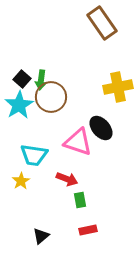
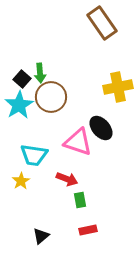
green arrow: moved 1 px left, 7 px up; rotated 12 degrees counterclockwise
